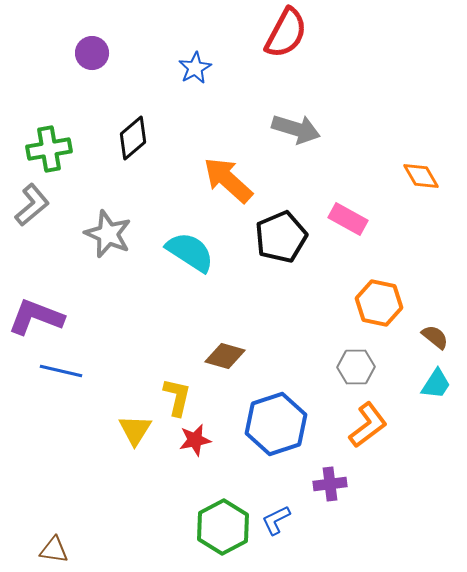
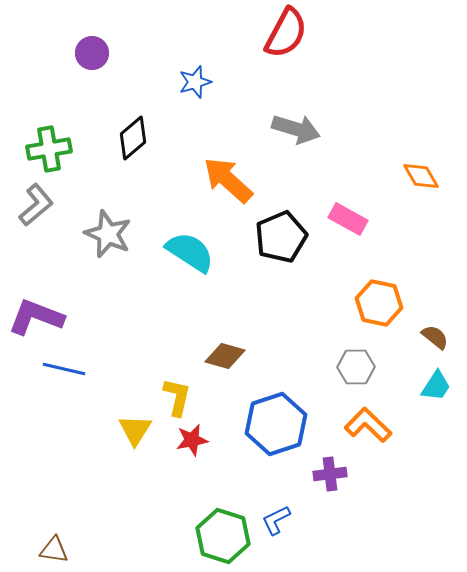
blue star: moved 14 px down; rotated 12 degrees clockwise
gray L-shape: moved 4 px right
blue line: moved 3 px right, 2 px up
cyan trapezoid: moved 2 px down
orange L-shape: rotated 99 degrees counterclockwise
red star: moved 3 px left
purple cross: moved 10 px up
green hexagon: moved 9 px down; rotated 14 degrees counterclockwise
